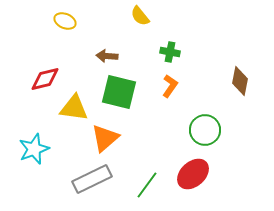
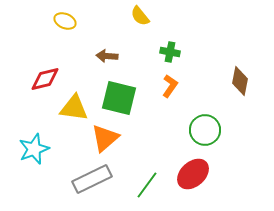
green square: moved 6 px down
